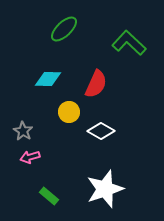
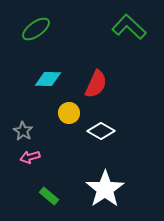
green ellipse: moved 28 px left; rotated 8 degrees clockwise
green L-shape: moved 16 px up
yellow circle: moved 1 px down
white star: rotated 15 degrees counterclockwise
